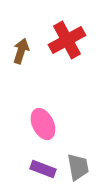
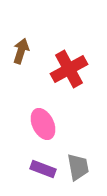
red cross: moved 2 px right, 29 px down
